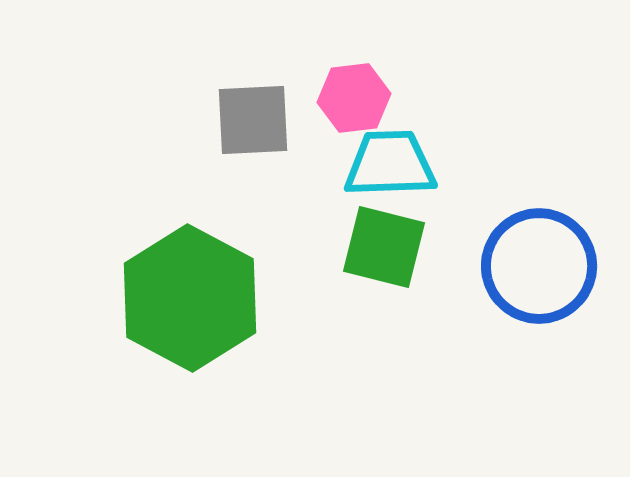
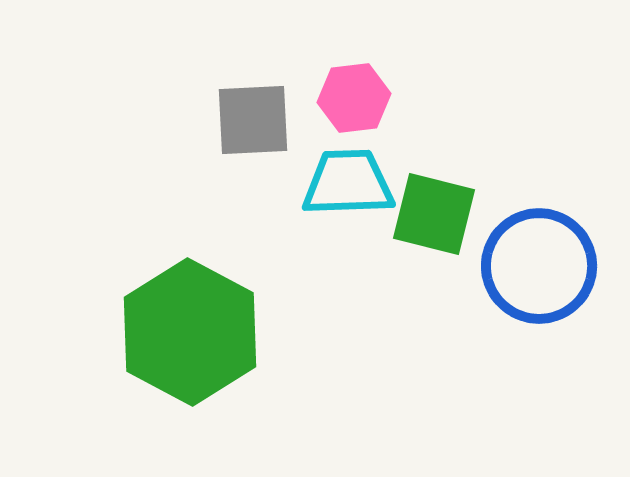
cyan trapezoid: moved 42 px left, 19 px down
green square: moved 50 px right, 33 px up
green hexagon: moved 34 px down
